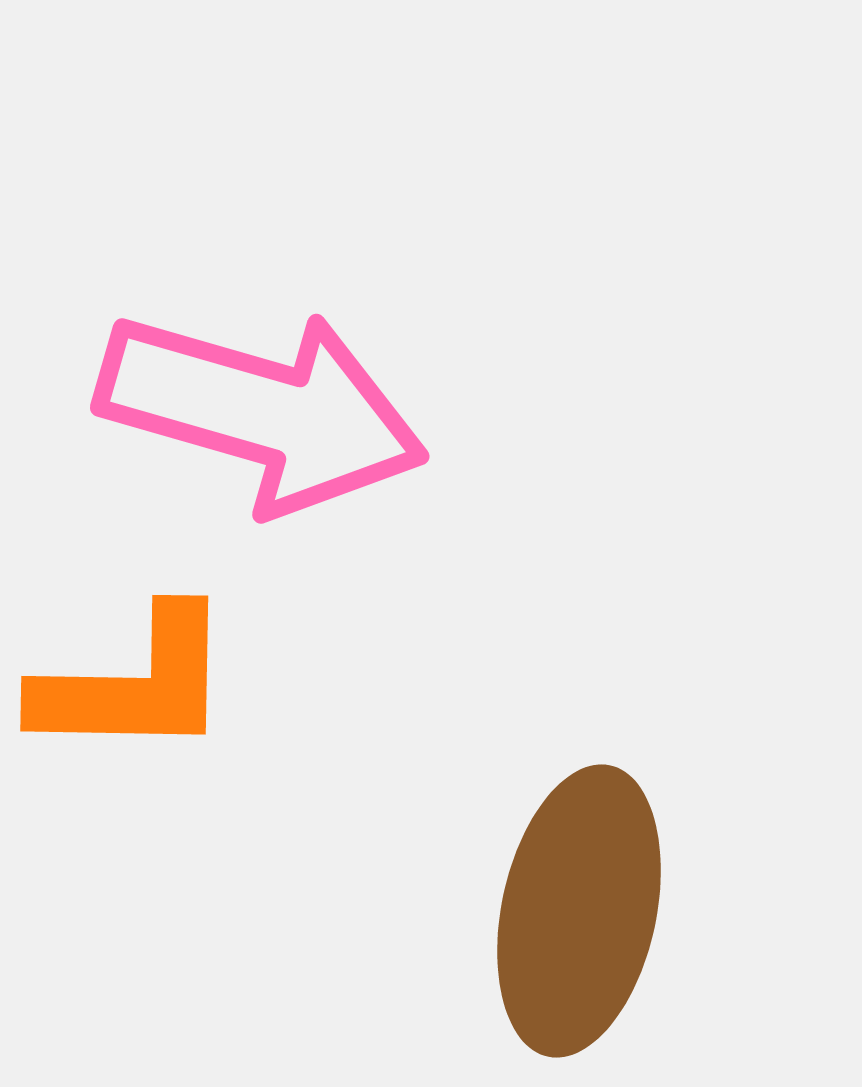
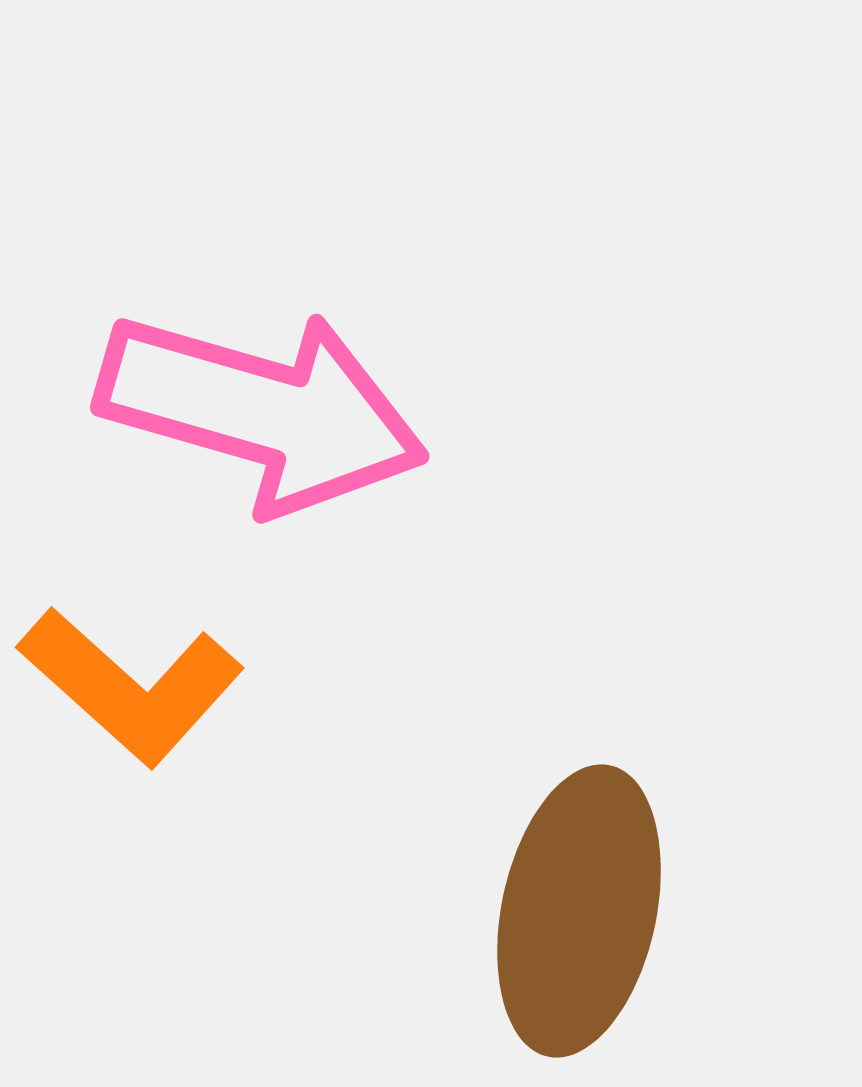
orange L-shape: moved 3 px left, 2 px down; rotated 41 degrees clockwise
